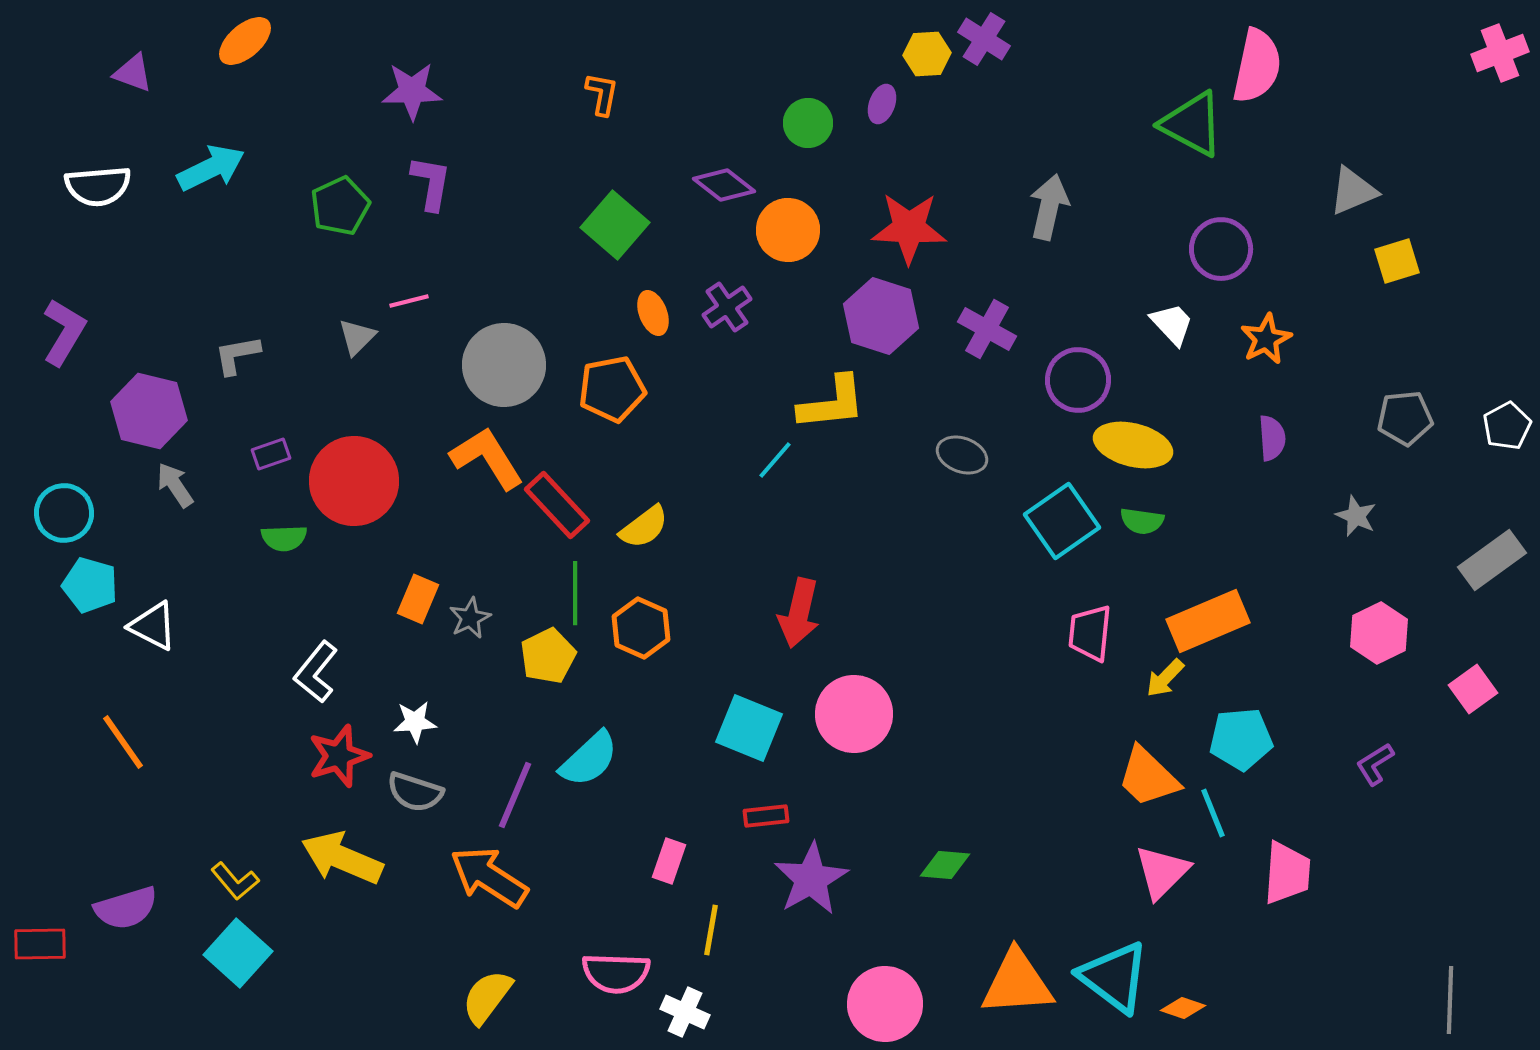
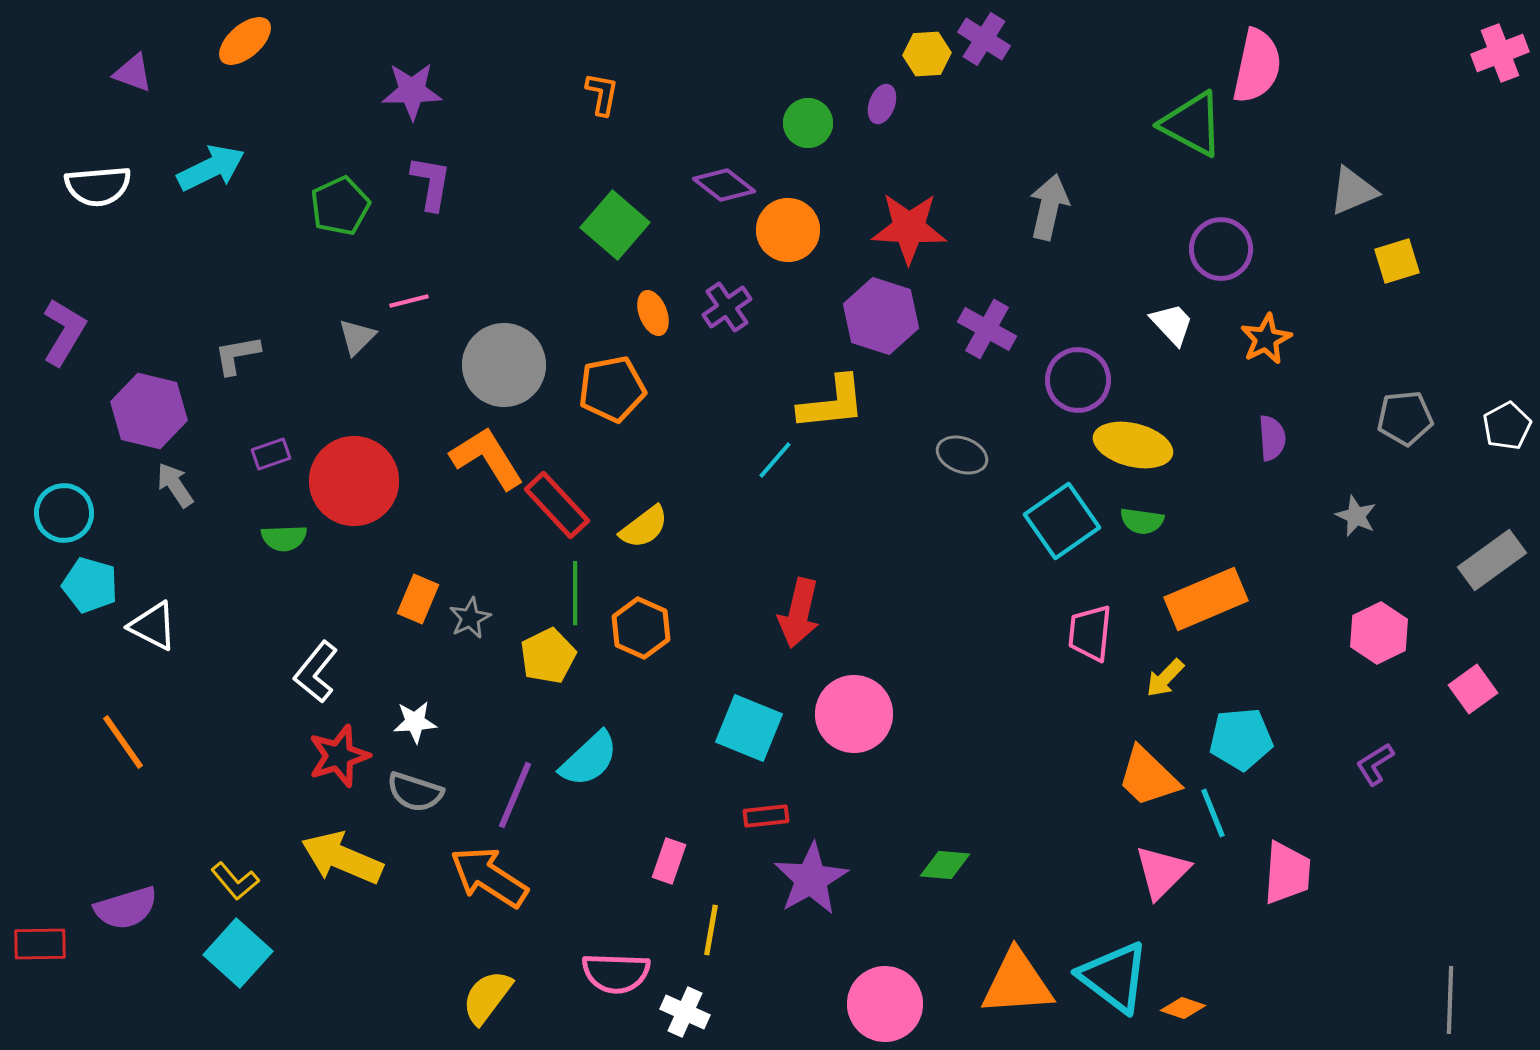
orange rectangle at (1208, 621): moved 2 px left, 22 px up
